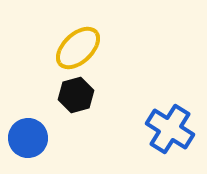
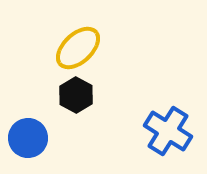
black hexagon: rotated 16 degrees counterclockwise
blue cross: moved 2 px left, 2 px down
